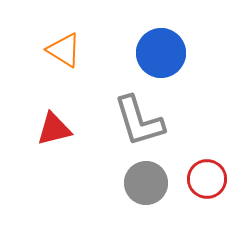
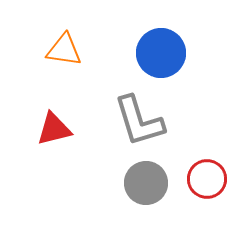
orange triangle: rotated 24 degrees counterclockwise
